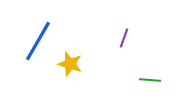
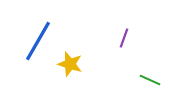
green line: rotated 20 degrees clockwise
